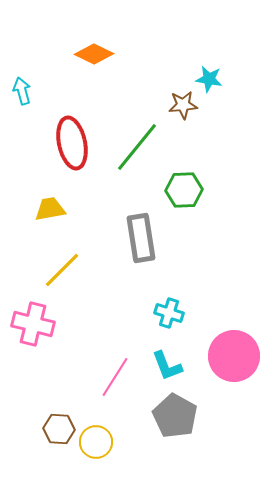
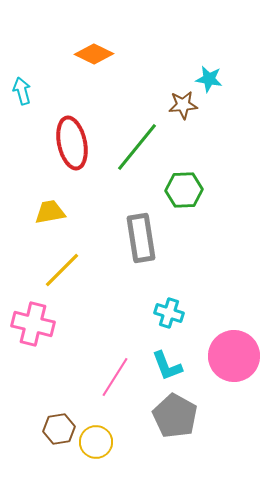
yellow trapezoid: moved 3 px down
brown hexagon: rotated 12 degrees counterclockwise
